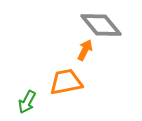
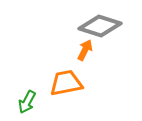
gray diamond: moved 1 px left, 1 px down; rotated 33 degrees counterclockwise
orange trapezoid: moved 1 px down
